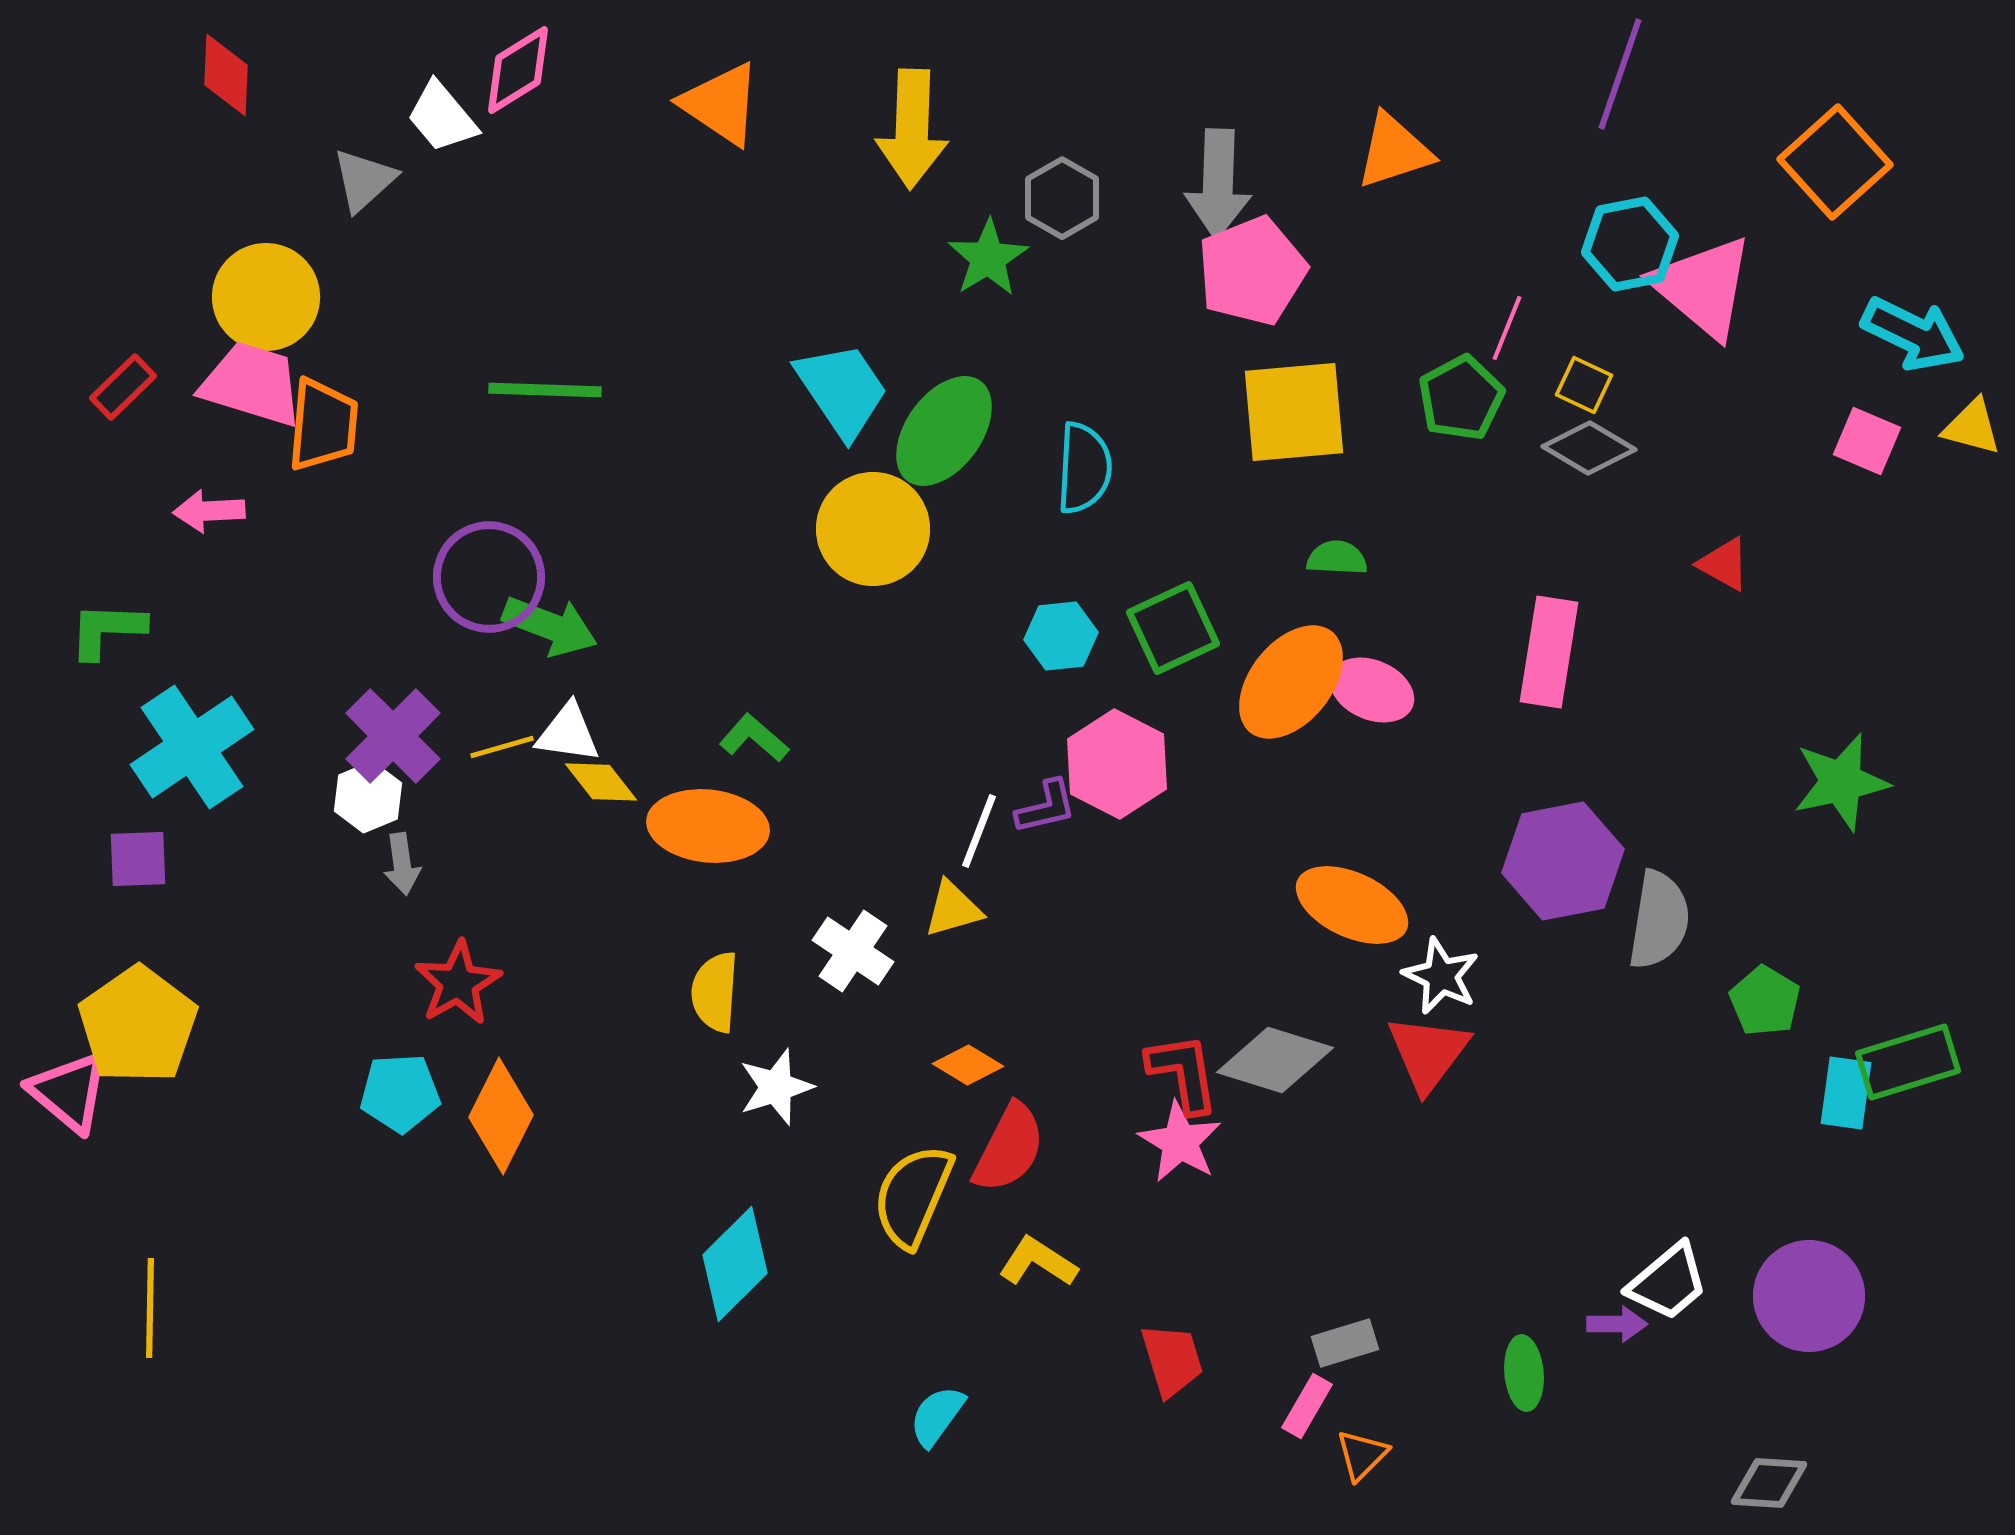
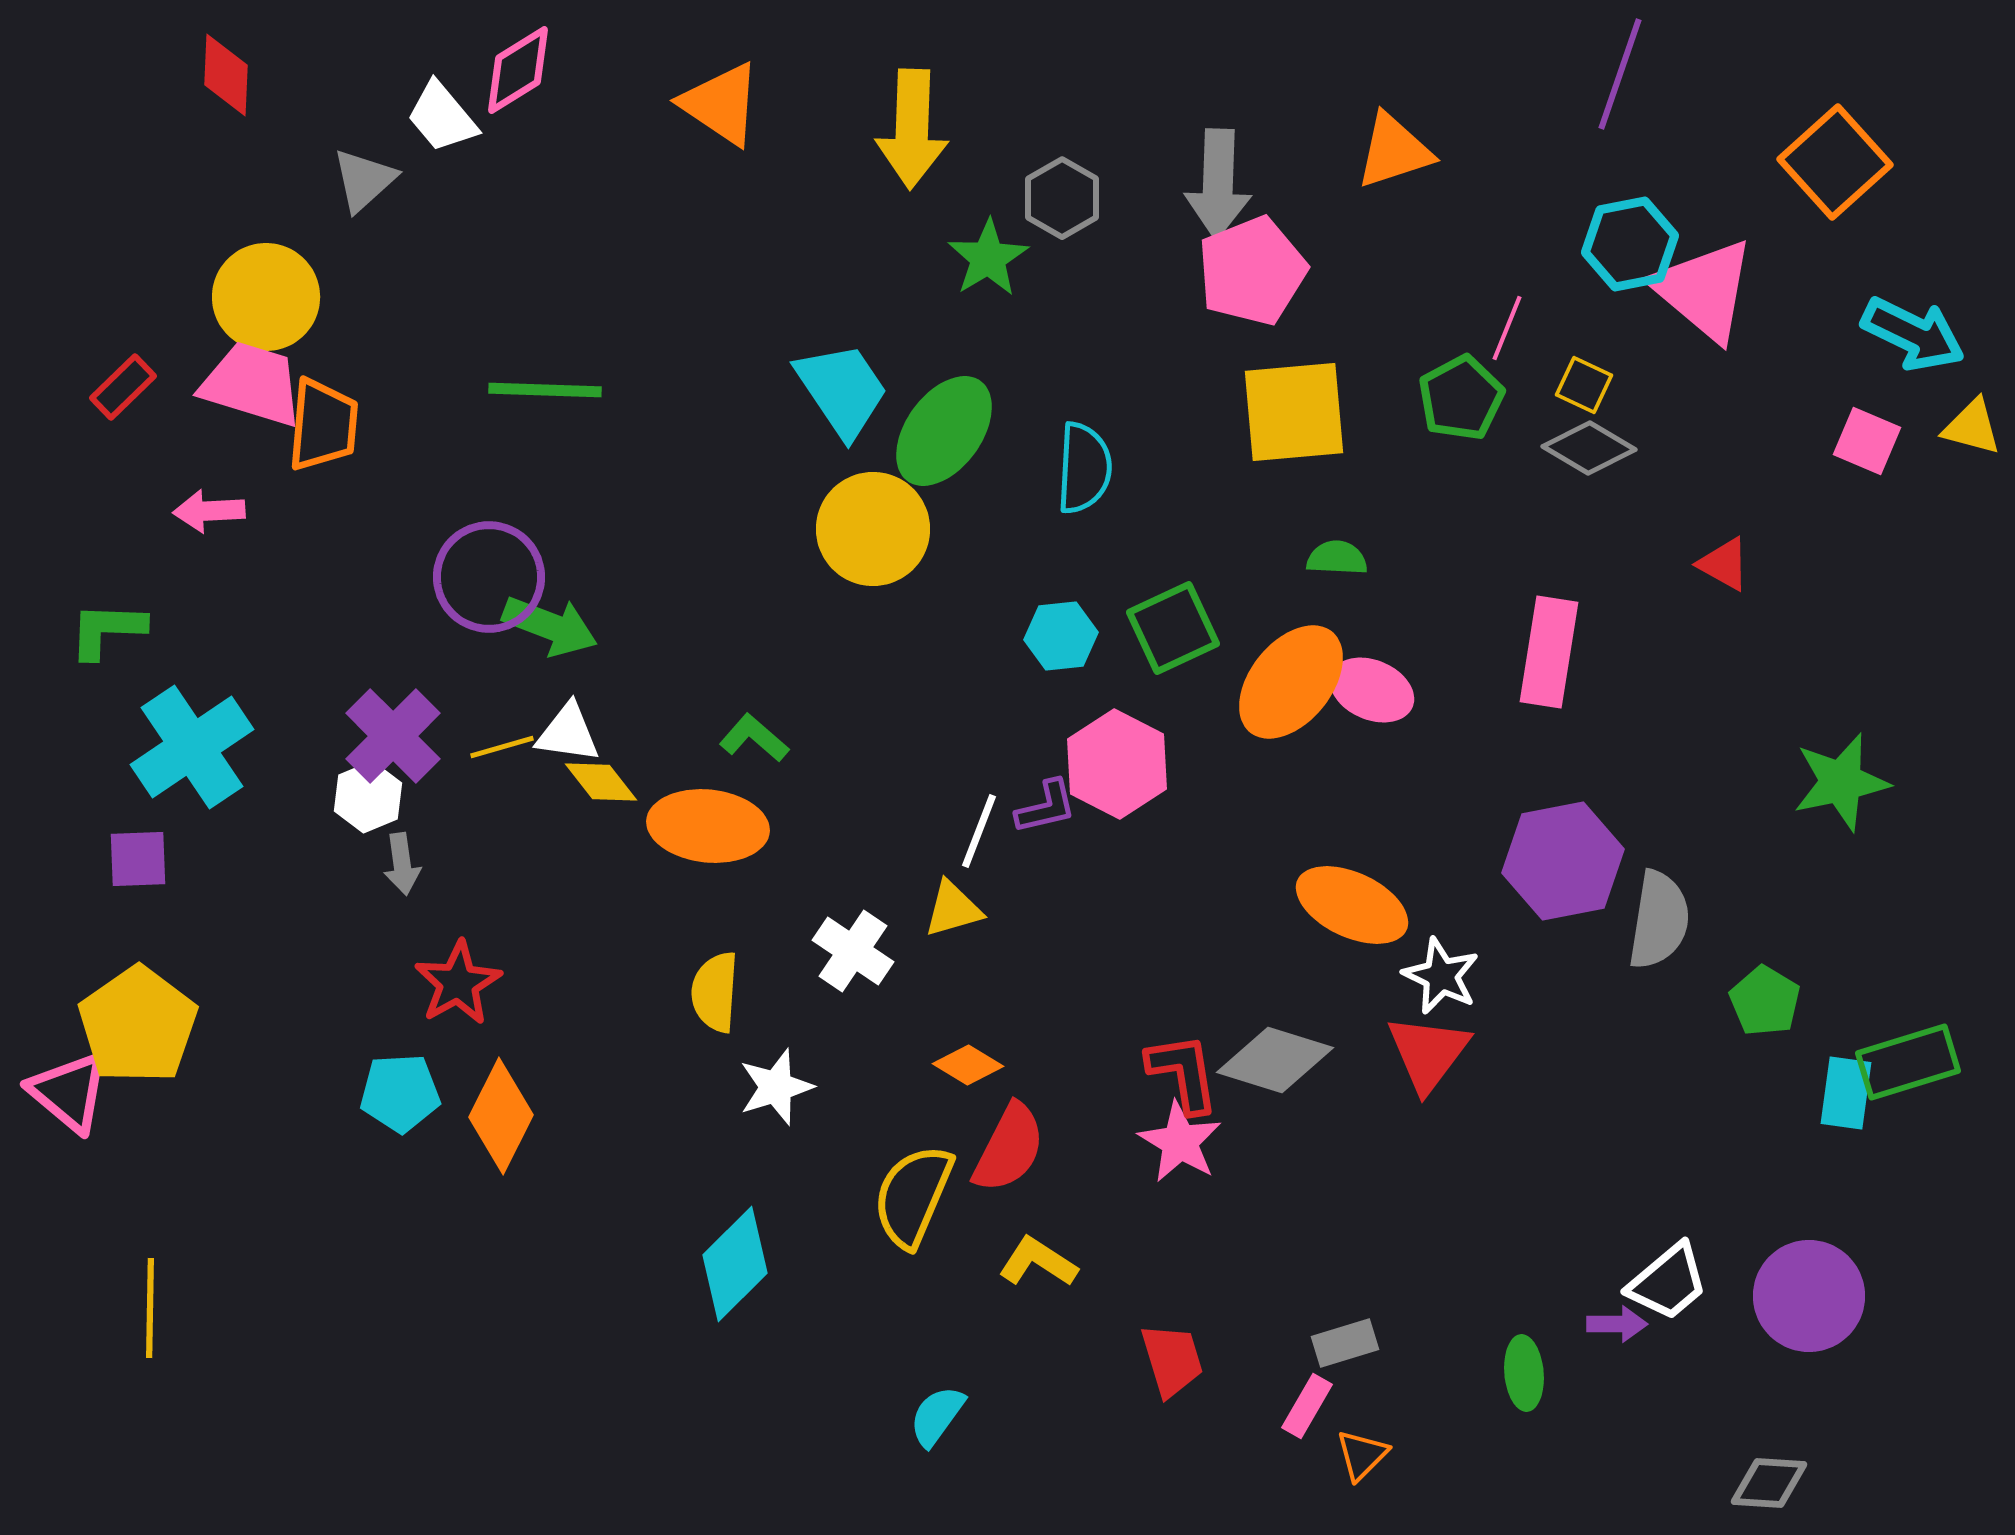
pink triangle at (1703, 287): moved 1 px right, 3 px down
